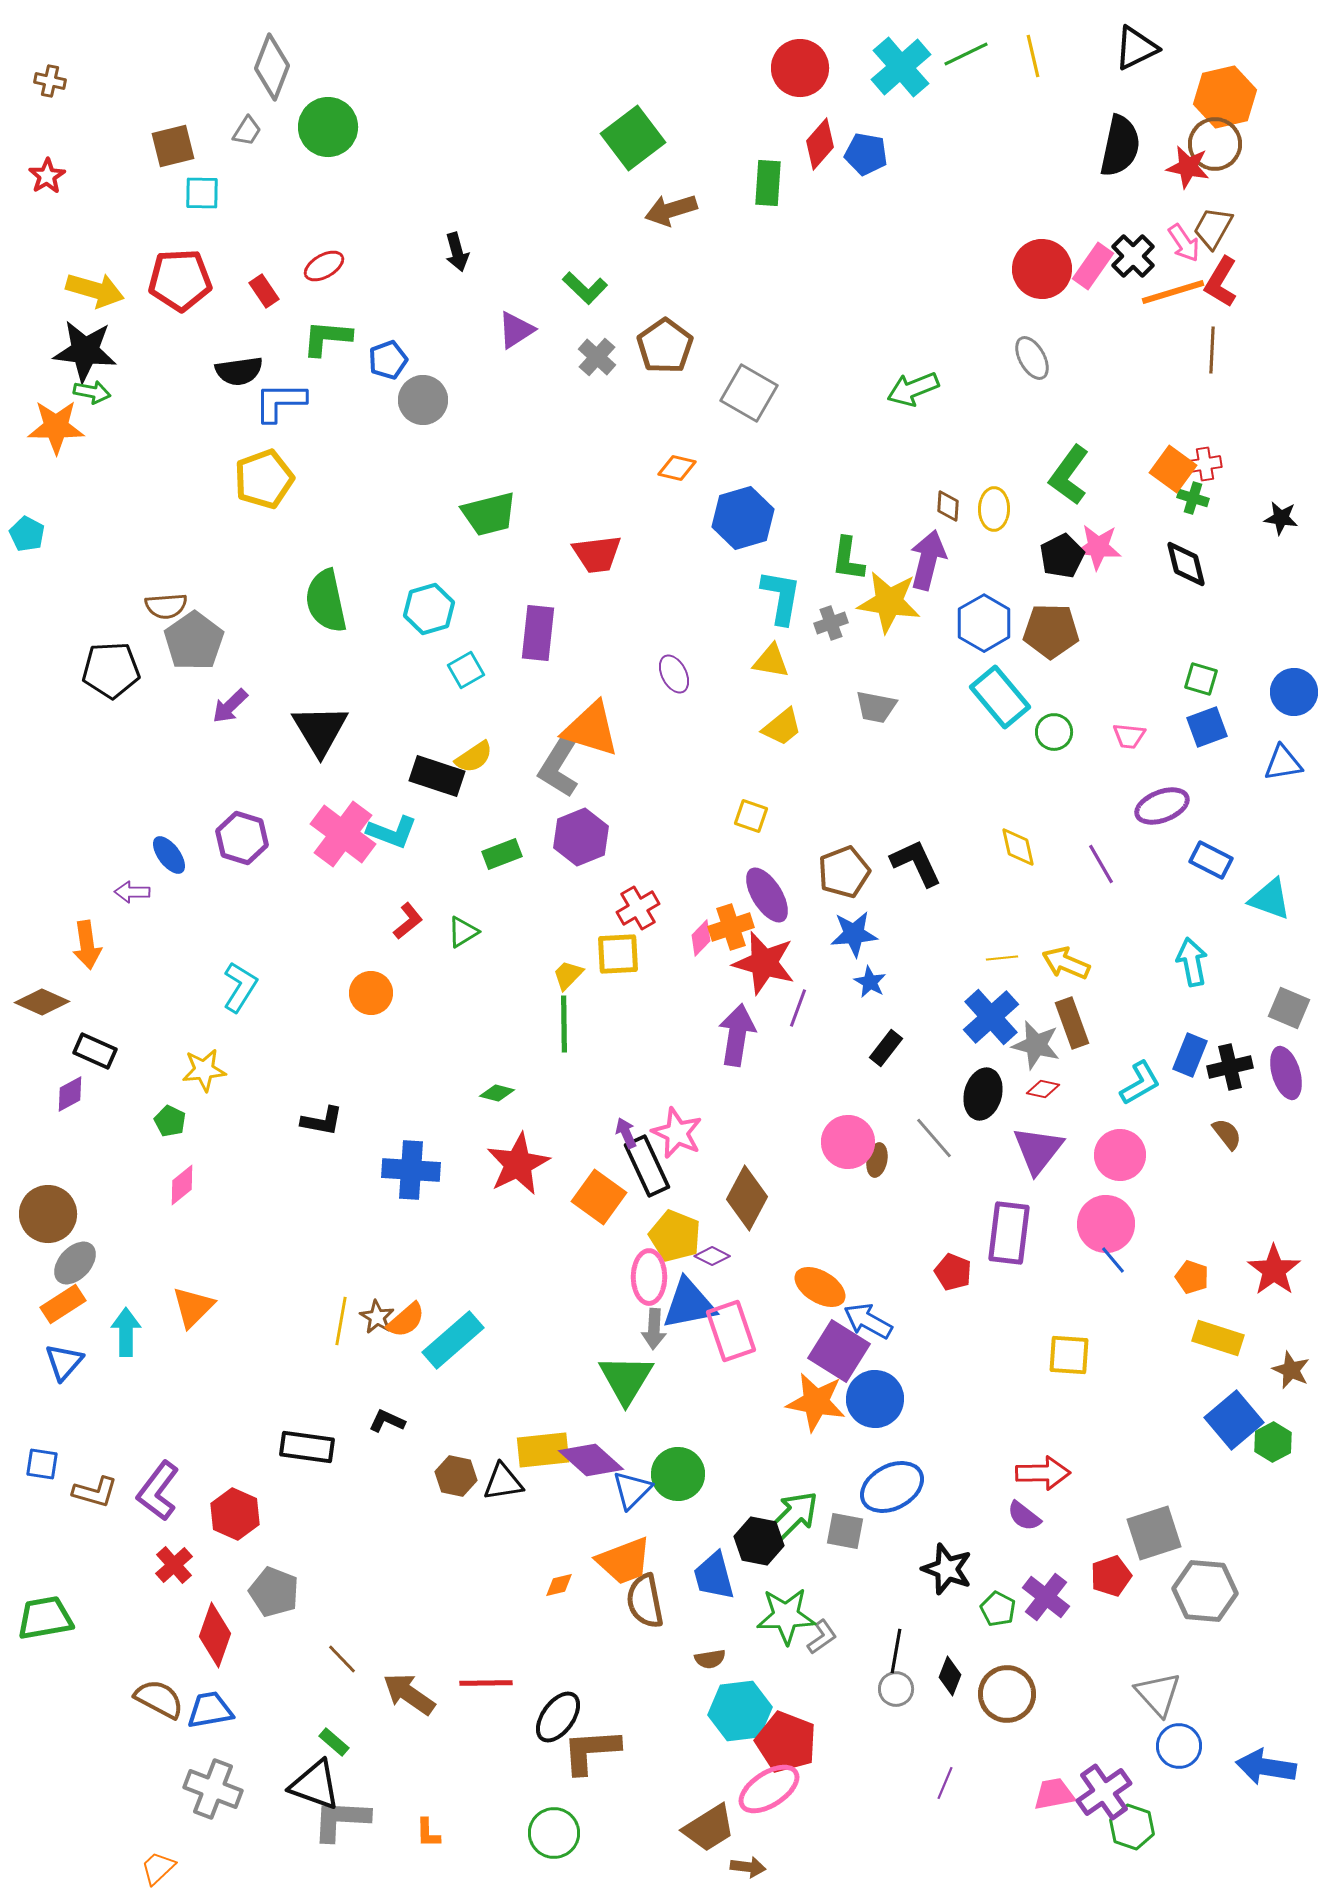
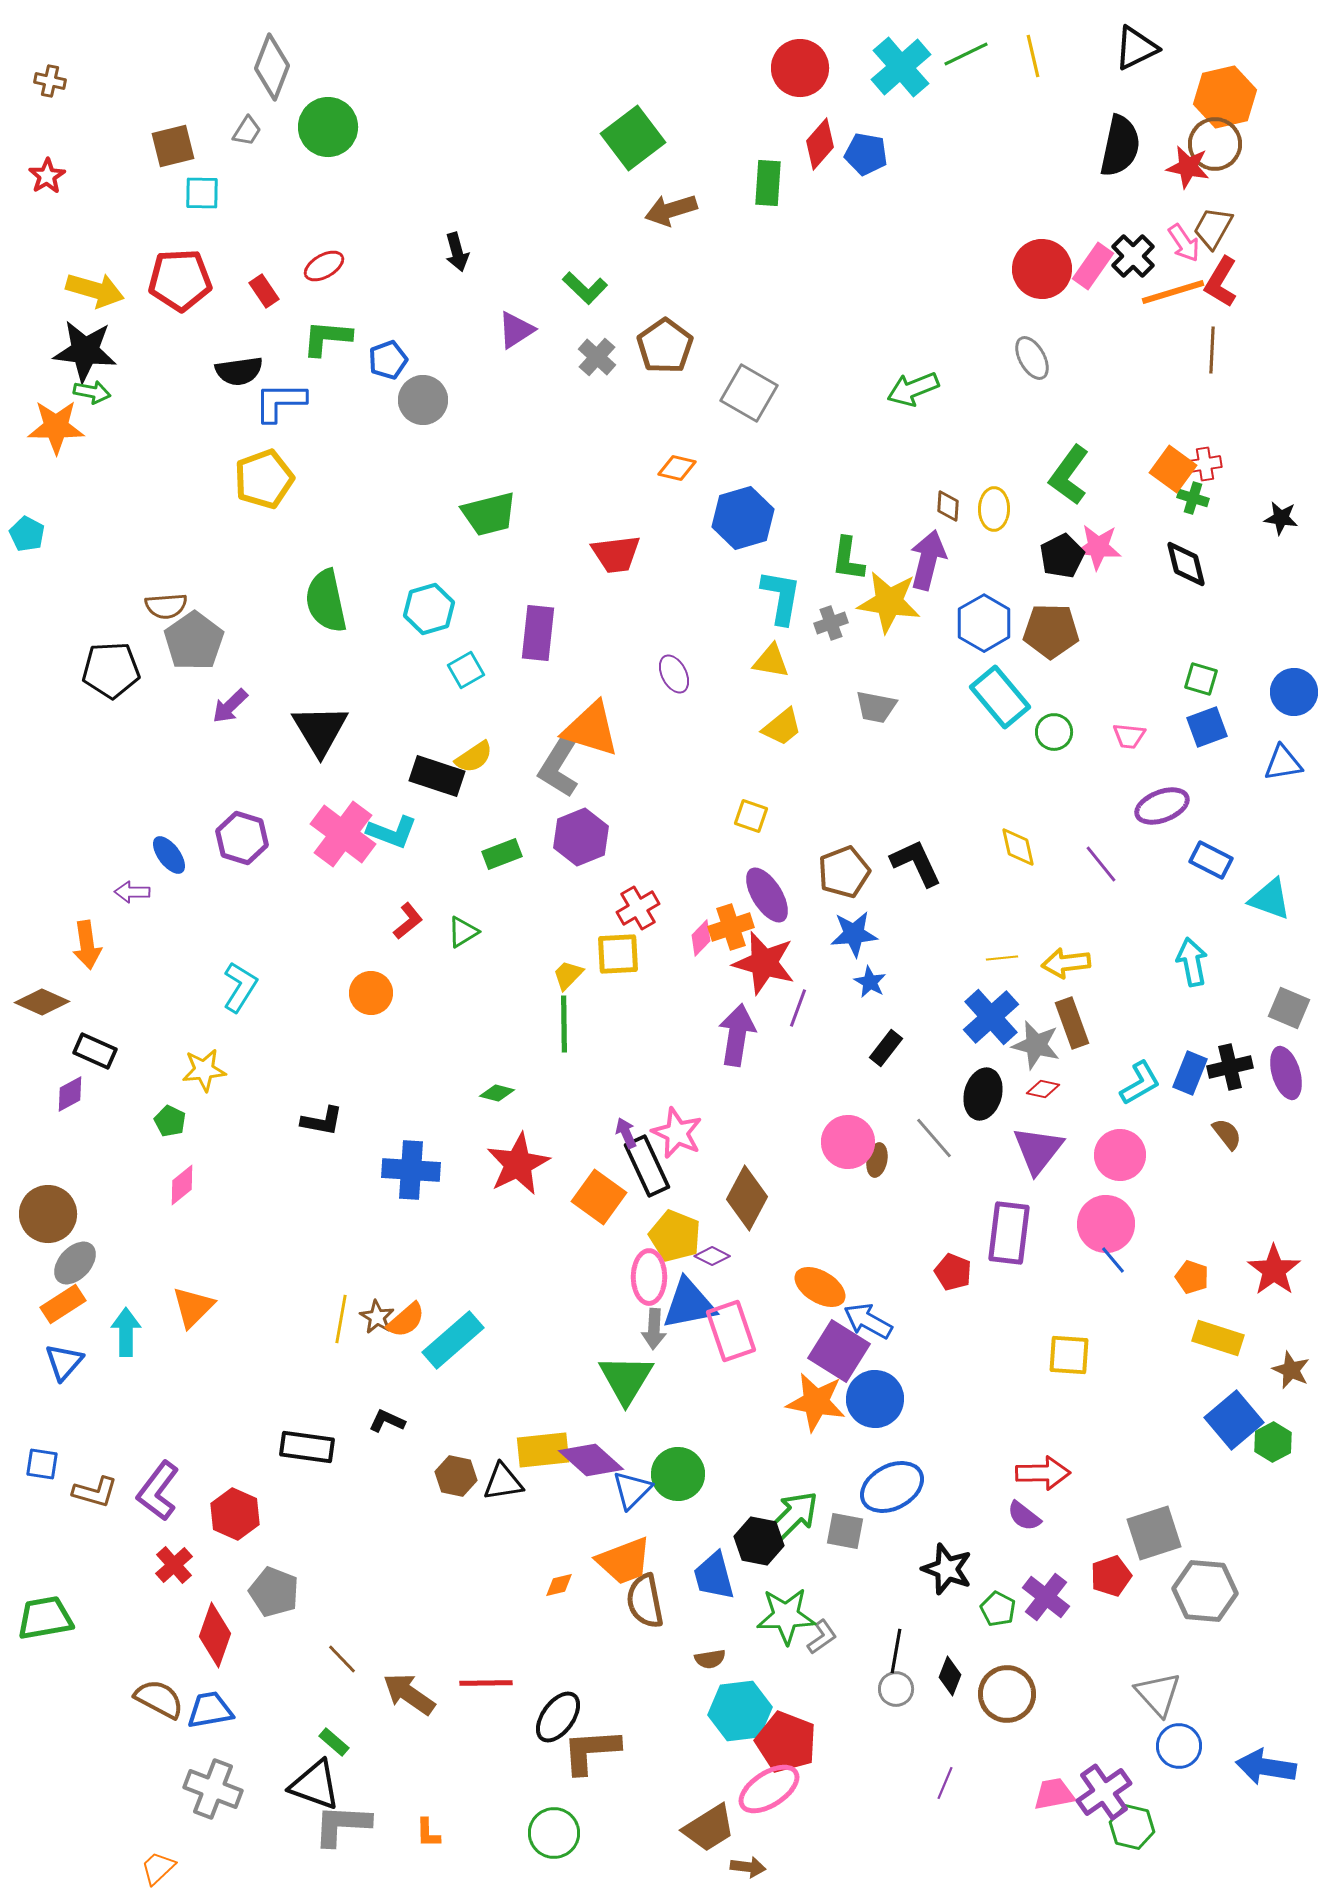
red trapezoid at (597, 554): moved 19 px right
purple line at (1101, 864): rotated 9 degrees counterclockwise
yellow arrow at (1066, 963): rotated 30 degrees counterclockwise
blue rectangle at (1190, 1055): moved 18 px down
yellow line at (341, 1321): moved 2 px up
gray L-shape at (341, 1820): moved 1 px right, 5 px down
green hexagon at (1132, 1827): rotated 6 degrees counterclockwise
